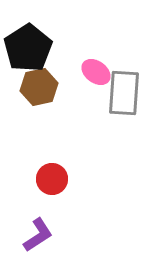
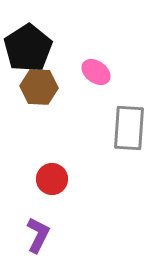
brown hexagon: rotated 15 degrees clockwise
gray rectangle: moved 5 px right, 35 px down
purple L-shape: rotated 30 degrees counterclockwise
